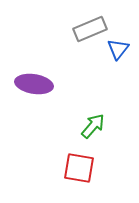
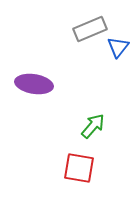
blue triangle: moved 2 px up
